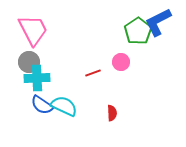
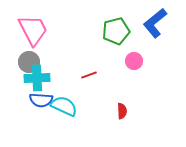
blue L-shape: moved 3 px left, 1 px down; rotated 12 degrees counterclockwise
green pentagon: moved 22 px left; rotated 20 degrees clockwise
pink circle: moved 13 px right, 1 px up
red line: moved 4 px left, 2 px down
blue semicircle: moved 1 px left, 5 px up; rotated 30 degrees counterclockwise
red semicircle: moved 10 px right, 2 px up
